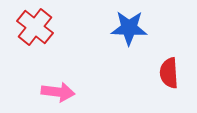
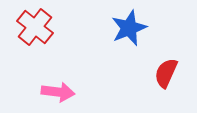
blue star: rotated 24 degrees counterclockwise
red semicircle: moved 3 px left; rotated 28 degrees clockwise
